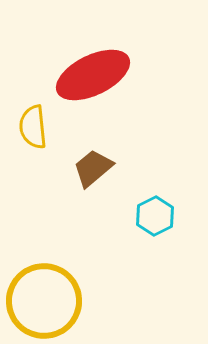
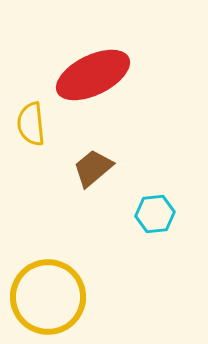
yellow semicircle: moved 2 px left, 3 px up
cyan hexagon: moved 2 px up; rotated 21 degrees clockwise
yellow circle: moved 4 px right, 4 px up
